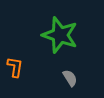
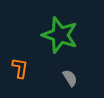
orange L-shape: moved 5 px right, 1 px down
